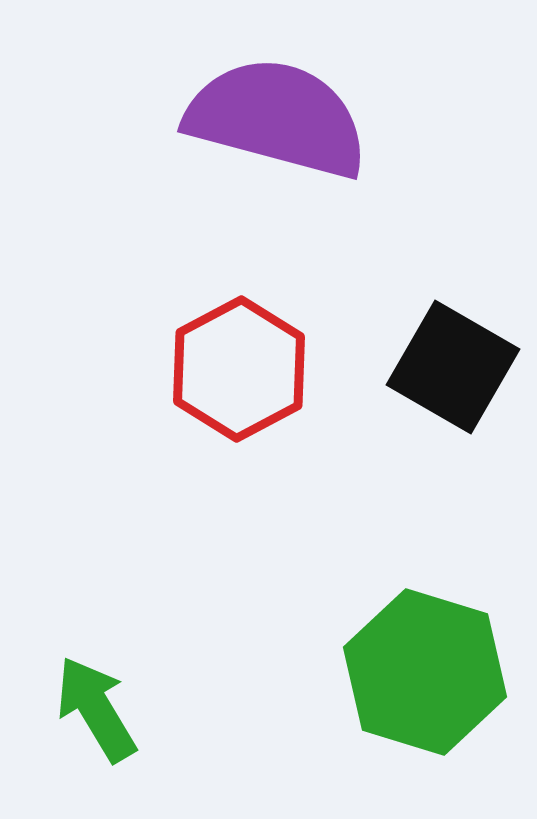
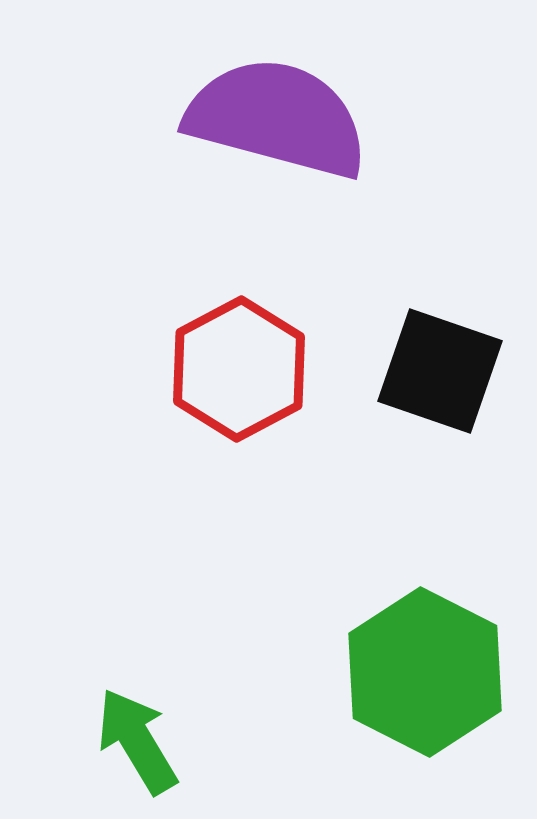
black square: moved 13 px left, 4 px down; rotated 11 degrees counterclockwise
green hexagon: rotated 10 degrees clockwise
green arrow: moved 41 px right, 32 px down
